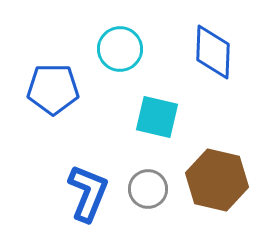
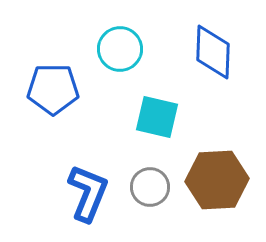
brown hexagon: rotated 16 degrees counterclockwise
gray circle: moved 2 px right, 2 px up
